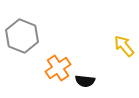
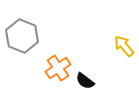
black semicircle: rotated 30 degrees clockwise
